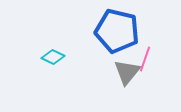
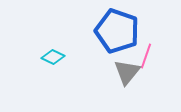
blue pentagon: rotated 6 degrees clockwise
pink line: moved 1 px right, 3 px up
